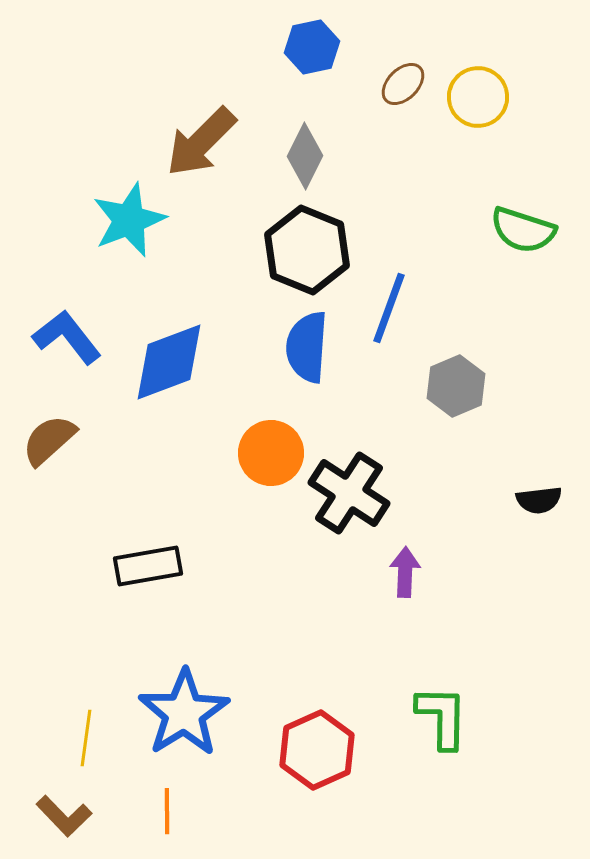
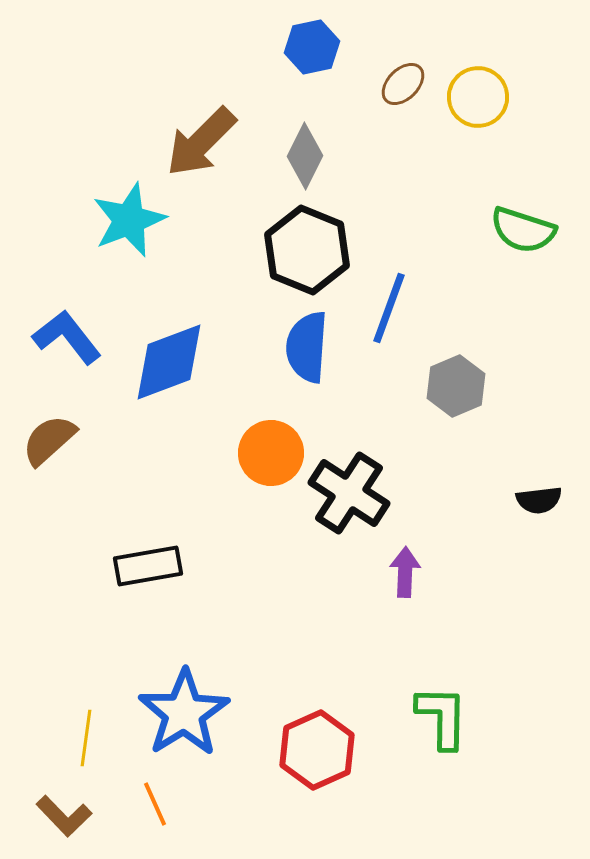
orange line: moved 12 px left, 7 px up; rotated 24 degrees counterclockwise
